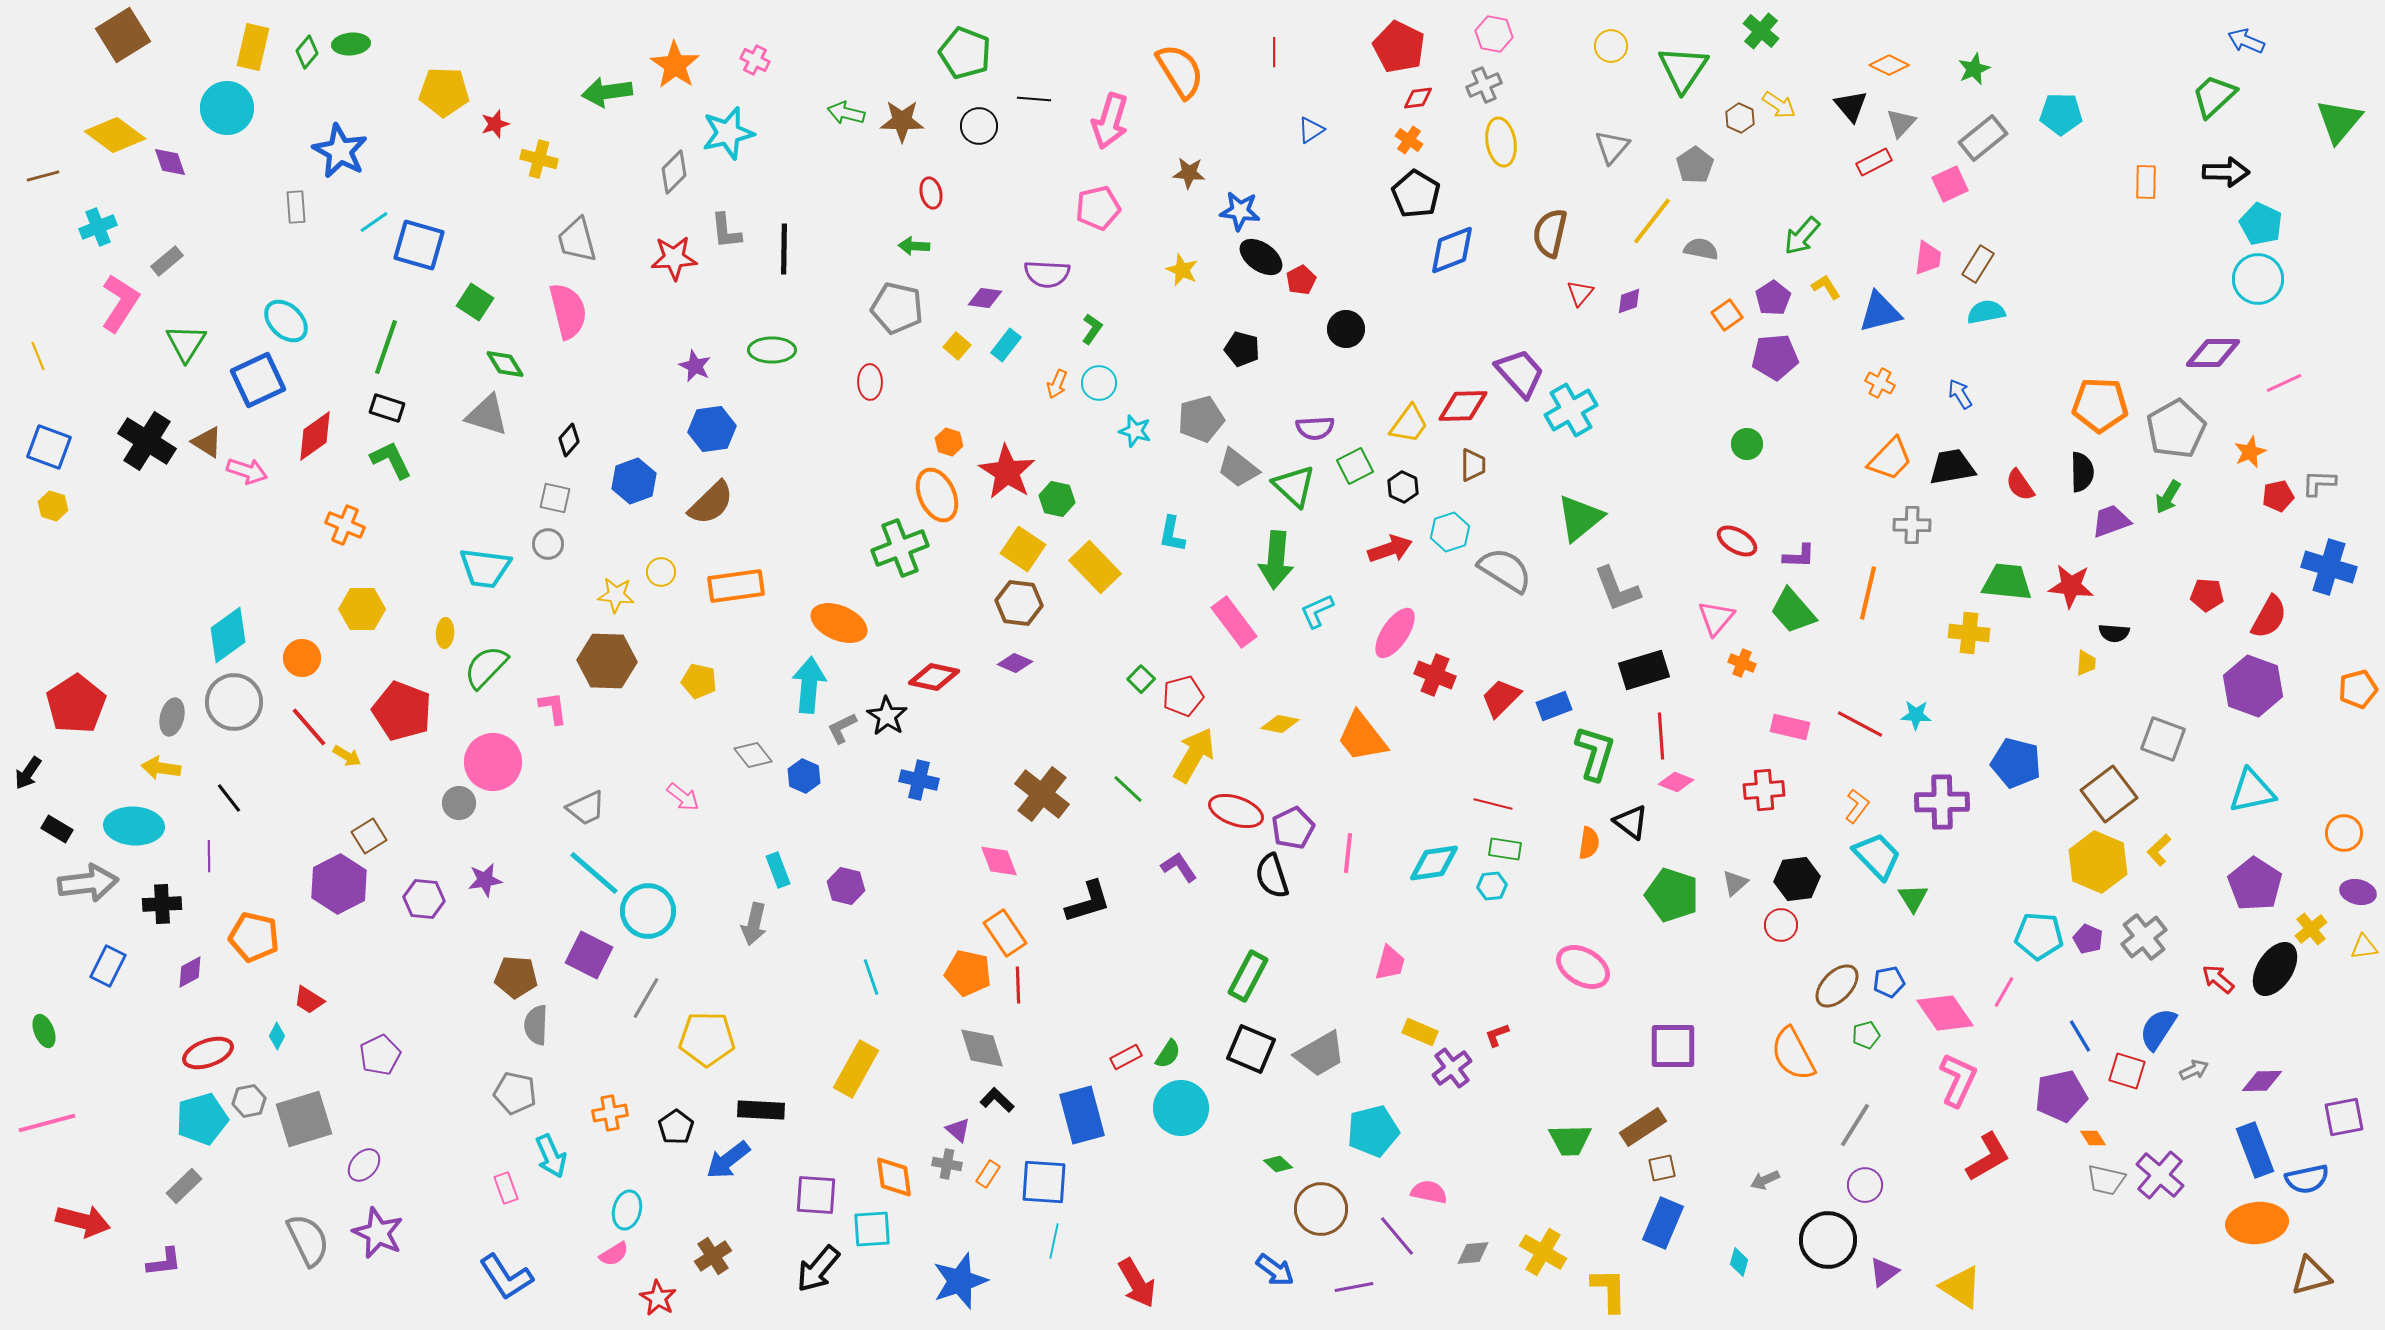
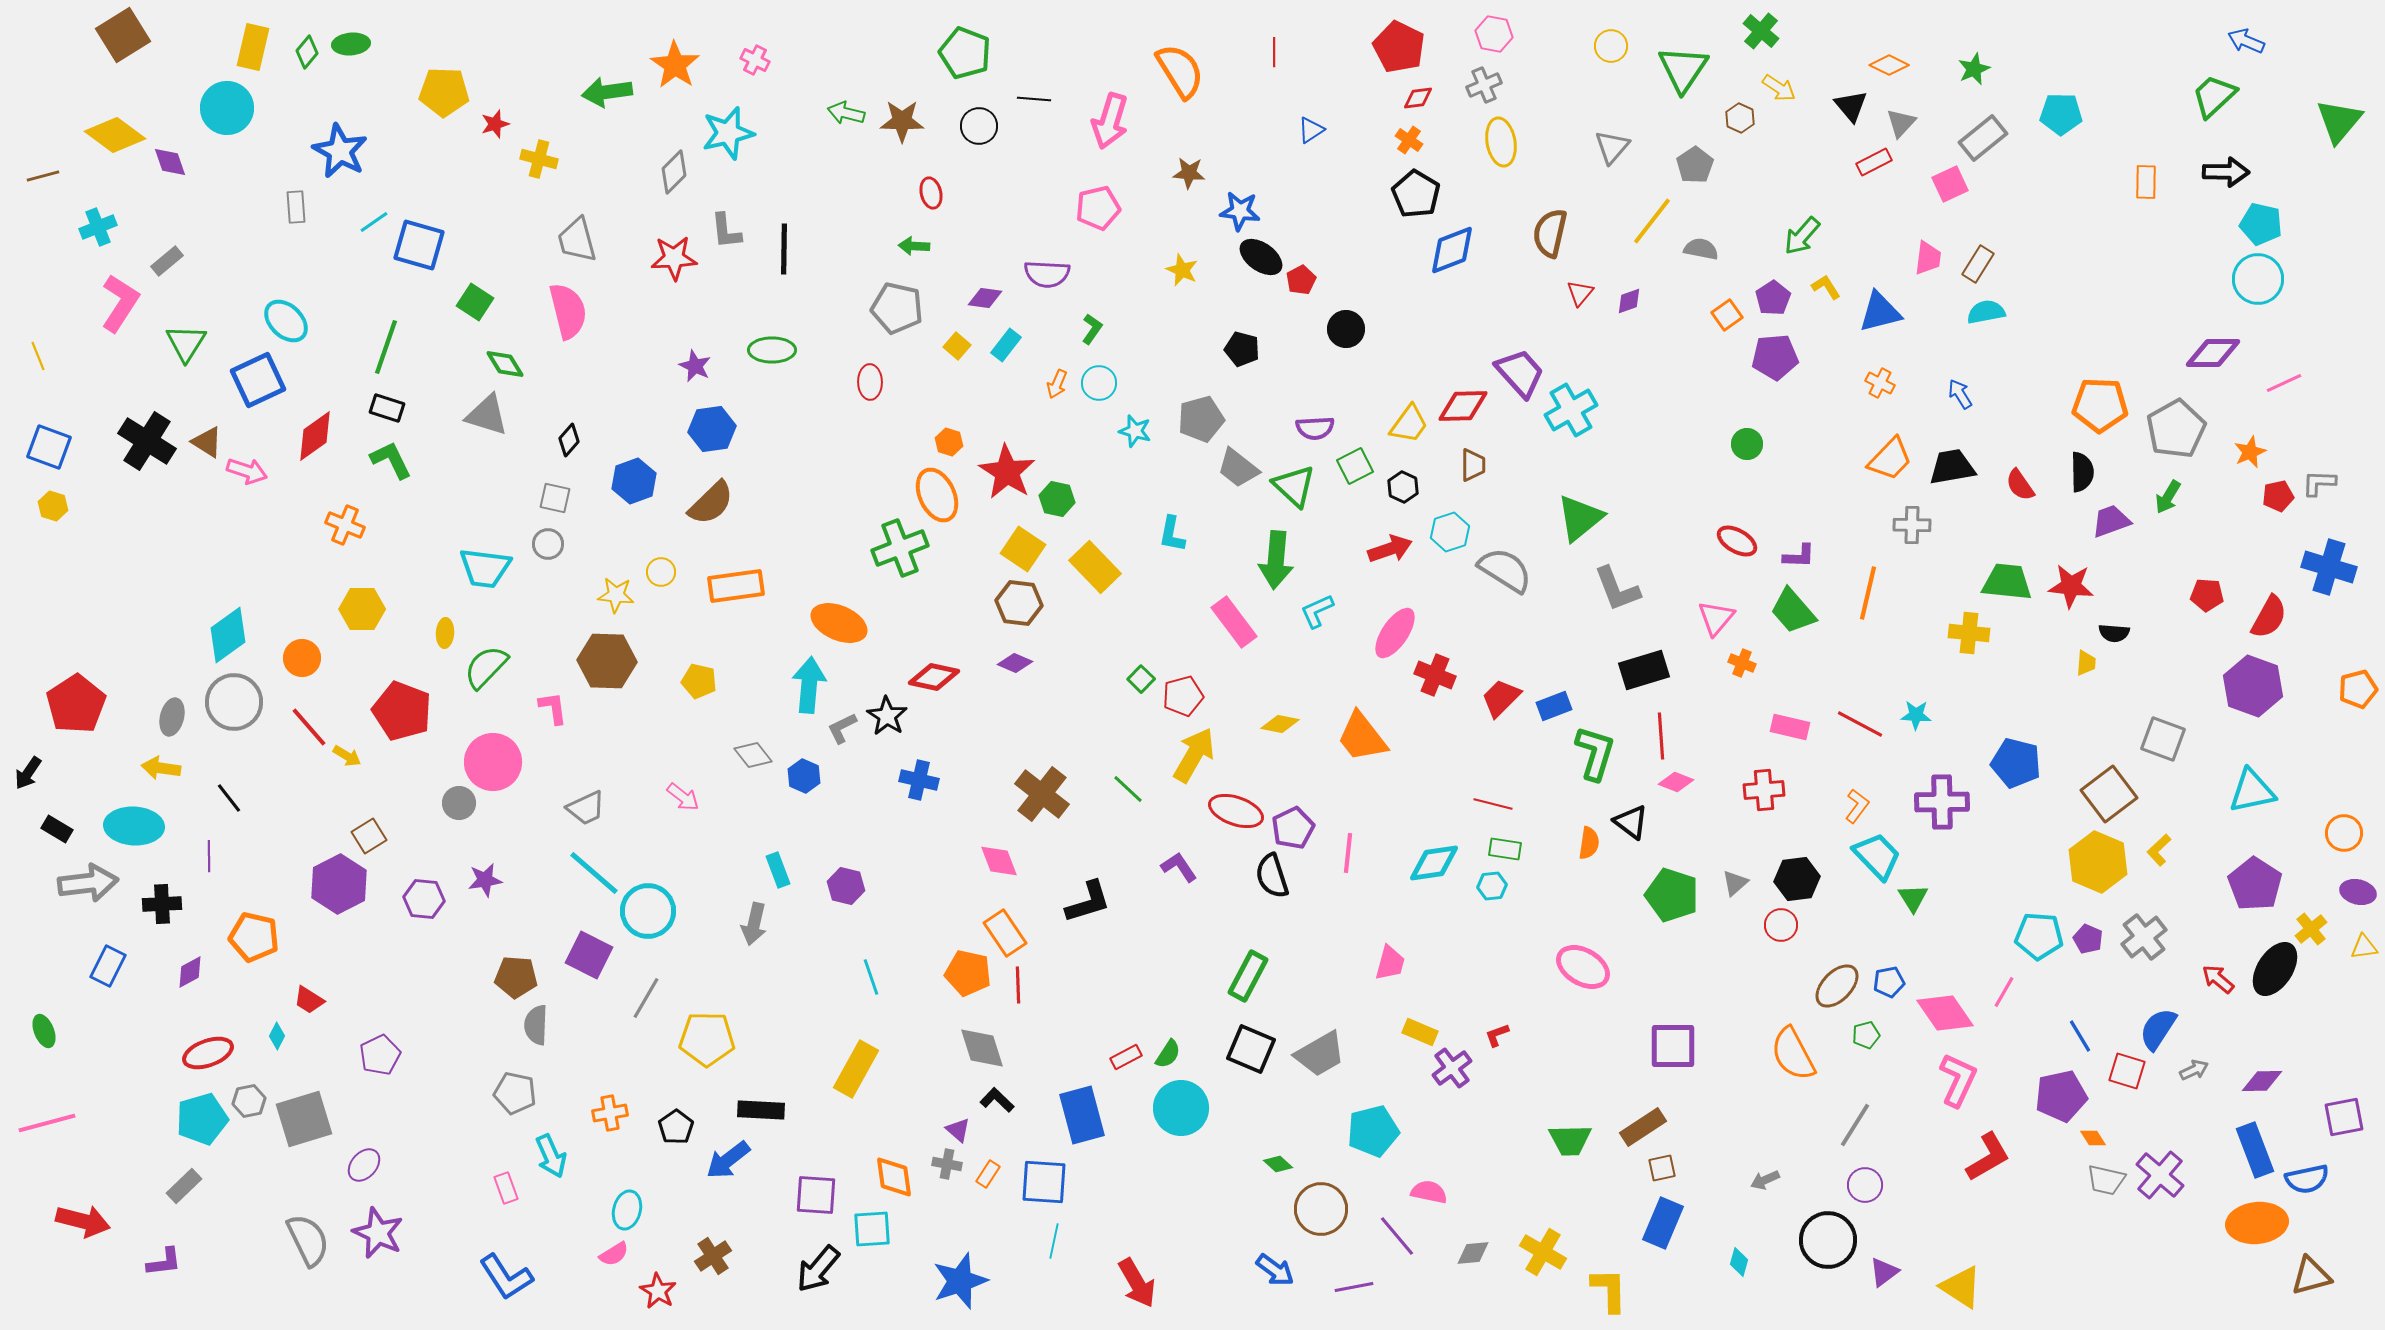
yellow arrow at (1779, 105): moved 17 px up
cyan pentagon at (2261, 224): rotated 12 degrees counterclockwise
red star at (658, 1298): moved 7 px up
